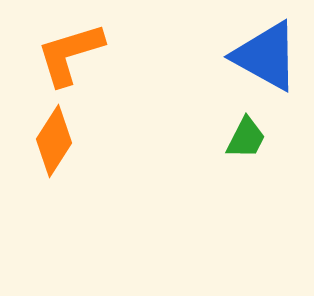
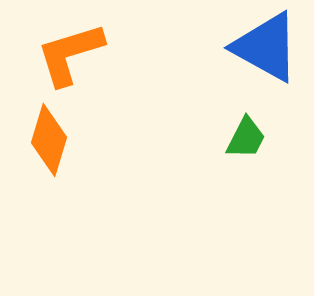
blue triangle: moved 9 px up
orange diamond: moved 5 px left, 1 px up; rotated 16 degrees counterclockwise
